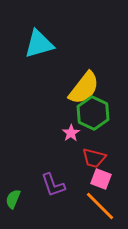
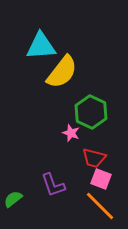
cyan triangle: moved 2 px right, 2 px down; rotated 12 degrees clockwise
yellow semicircle: moved 22 px left, 16 px up
green hexagon: moved 2 px left, 1 px up
pink star: rotated 18 degrees counterclockwise
green semicircle: rotated 30 degrees clockwise
